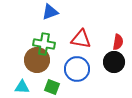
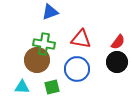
red semicircle: rotated 28 degrees clockwise
black circle: moved 3 px right
green square: rotated 35 degrees counterclockwise
